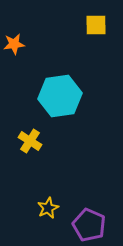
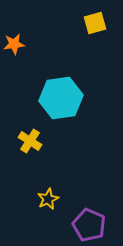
yellow square: moved 1 px left, 2 px up; rotated 15 degrees counterclockwise
cyan hexagon: moved 1 px right, 2 px down
yellow star: moved 9 px up
